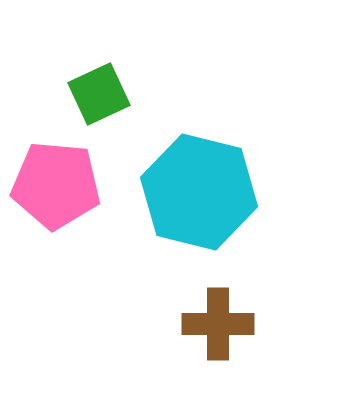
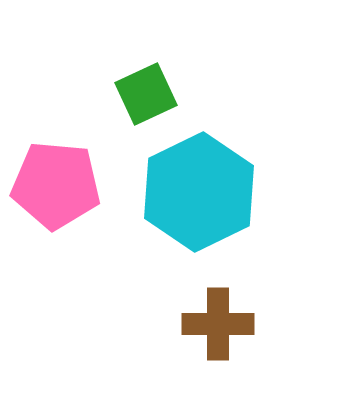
green square: moved 47 px right
cyan hexagon: rotated 20 degrees clockwise
